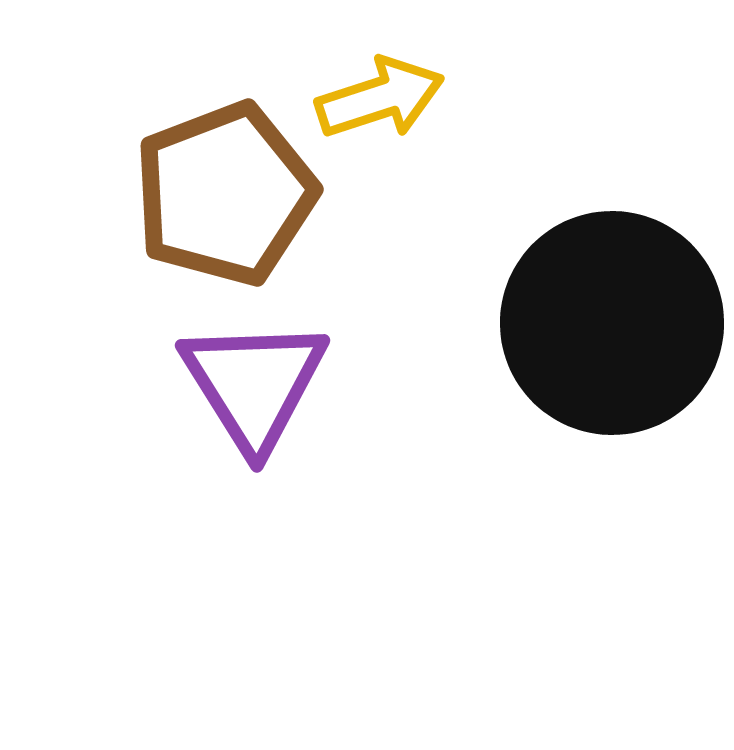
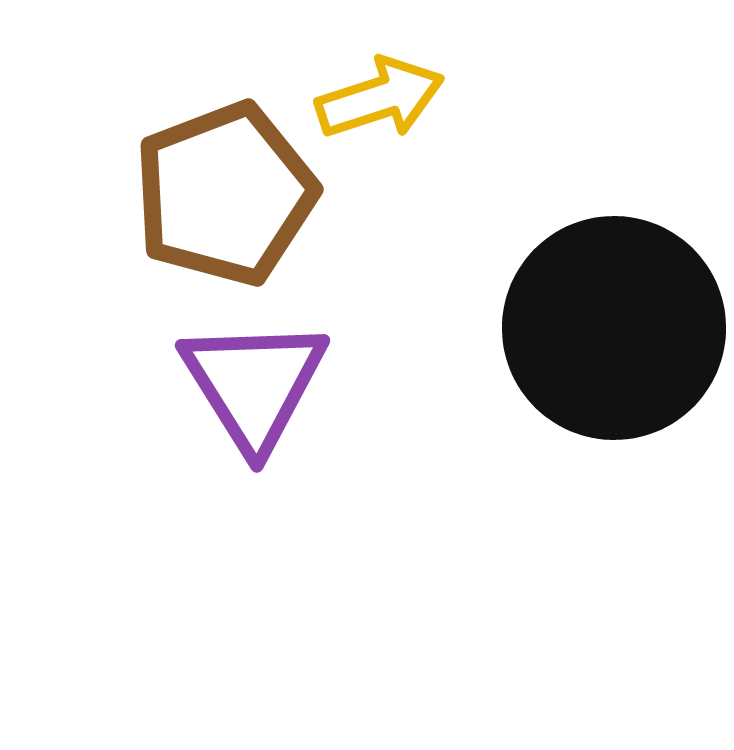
black circle: moved 2 px right, 5 px down
